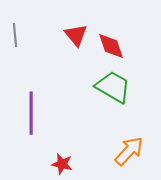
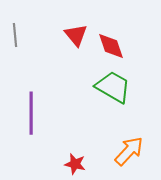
red star: moved 13 px right
